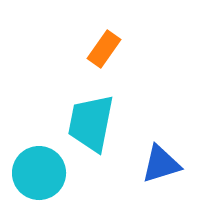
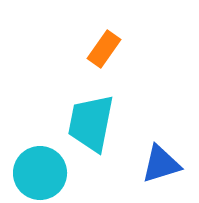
cyan circle: moved 1 px right
